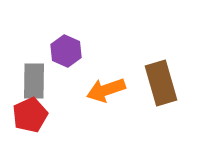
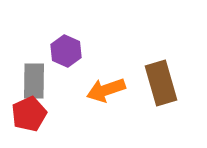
red pentagon: moved 1 px left, 1 px up
